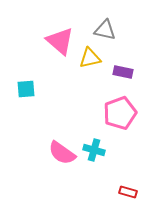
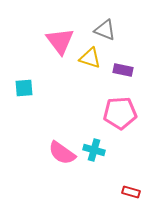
gray triangle: rotated 10 degrees clockwise
pink triangle: rotated 12 degrees clockwise
yellow triangle: rotated 30 degrees clockwise
purple rectangle: moved 2 px up
cyan square: moved 2 px left, 1 px up
pink pentagon: rotated 16 degrees clockwise
red rectangle: moved 3 px right
